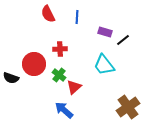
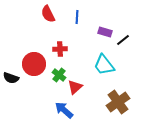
red triangle: moved 1 px right
brown cross: moved 10 px left, 5 px up
